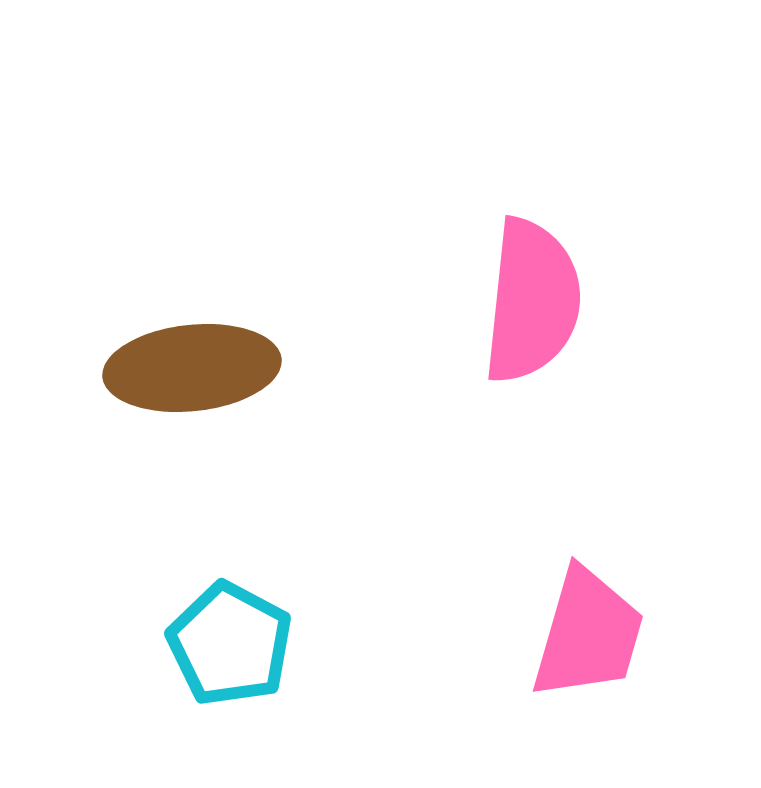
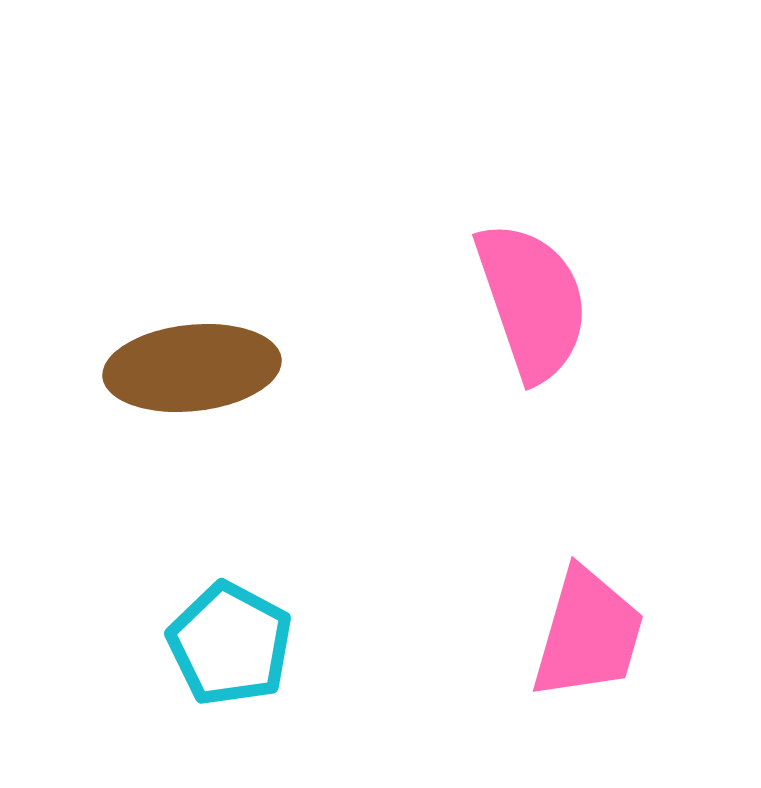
pink semicircle: rotated 25 degrees counterclockwise
